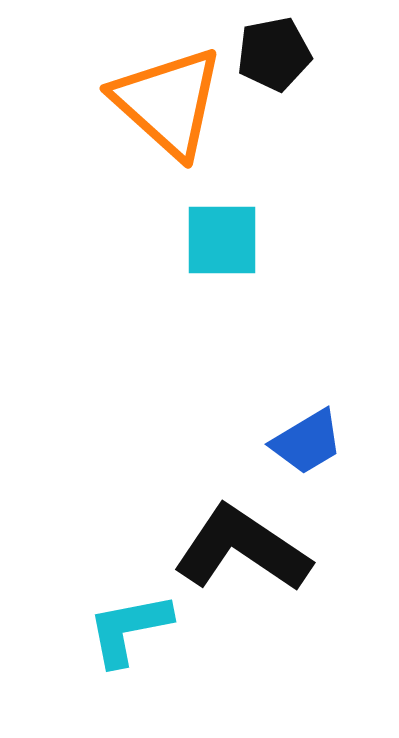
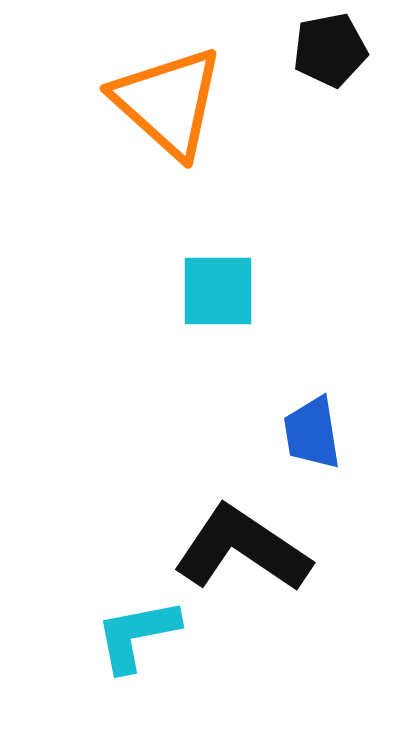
black pentagon: moved 56 px right, 4 px up
cyan square: moved 4 px left, 51 px down
blue trapezoid: moved 5 px right, 9 px up; rotated 112 degrees clockwise
cyan L-shape: moved 8 px right, 6 px down
